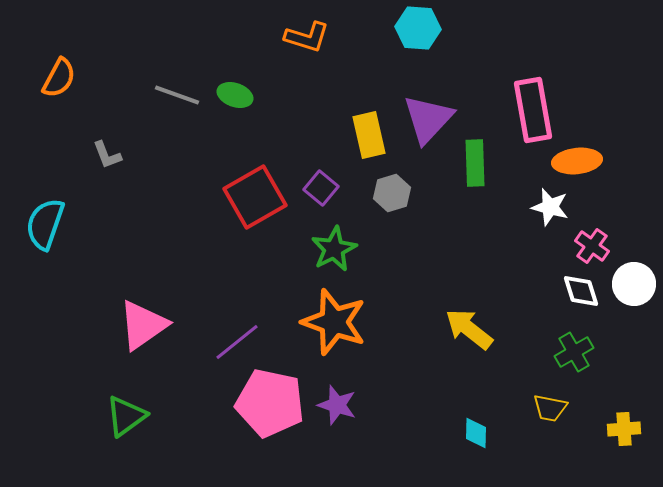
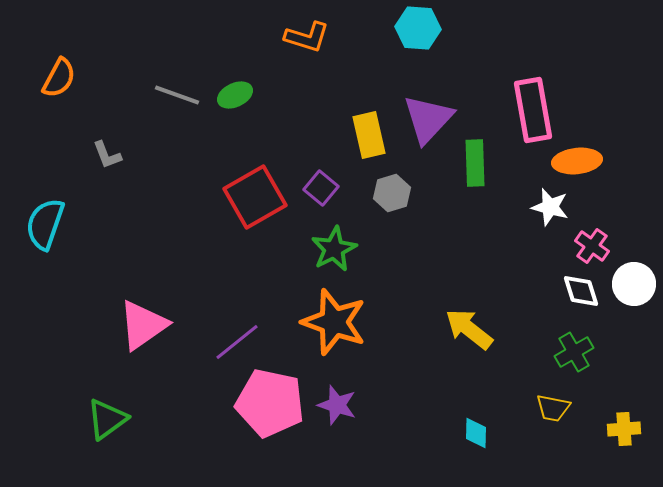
green ellipse: rotated 44 degrees counterclockwise
yellow trapezoid: moved 3 px right
green triangle: moved 19 px left, 3 px down
